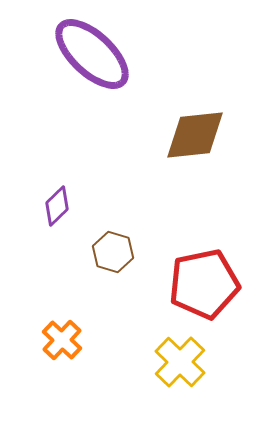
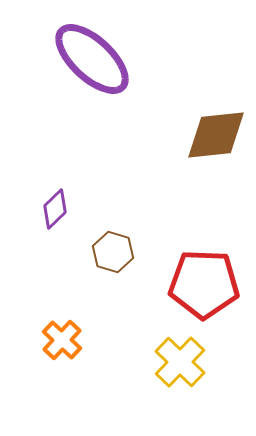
purple ellipse: moved 5 px down
brown diamond: moved 21 px right
purple diamond: moved 2 px left, 3 px down
red pentagon: rotated 14 degrees clockwise
